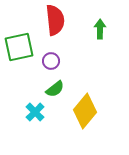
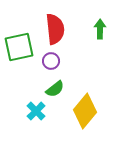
red semicircle: moved 9 px down
cyan cross: moved 1 px right, 1 px up
